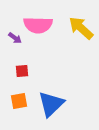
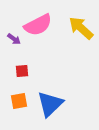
pink semicircle: rotated 28 degrees counterclockwise
purple arrow: moved 1 px left, 1 px down
blue triangle: moved 1 px left
